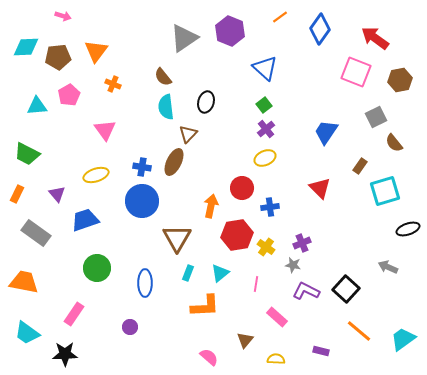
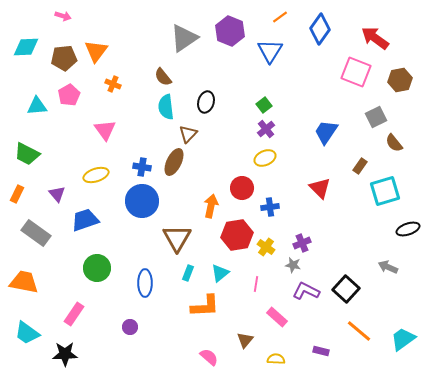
brown pentagon at (58, 57): moved 6 px right, 1 px down
blue triangle at (265, 68): moved 5 px right, 17 px up; rotated 20 degrees clockwise
